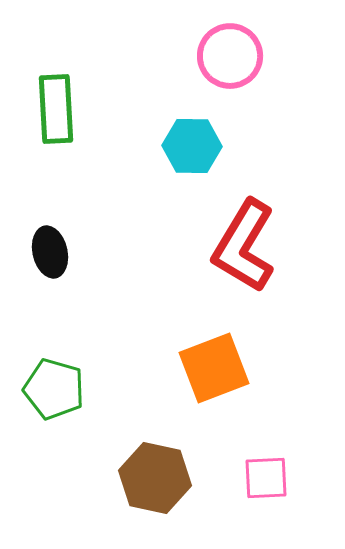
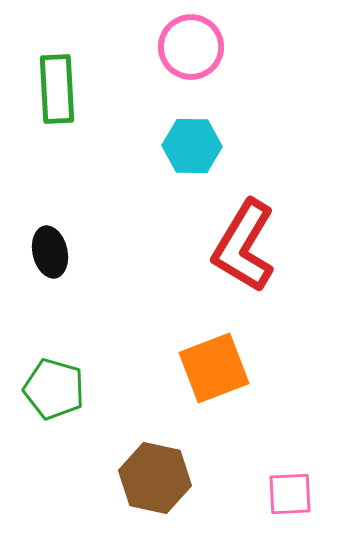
pink circle: moved 39 px left, 9 px up
green rectangle: moved 1 px right, 20 px up
pink square: moved 24 px right, 16 px down
